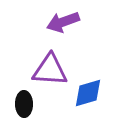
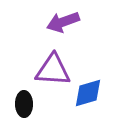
purple triangle: moved 3 px right
